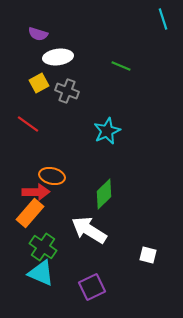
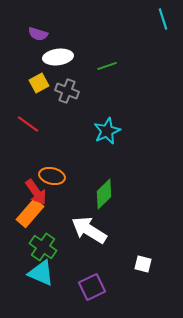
green line: moved 14 px left; rotated 42 degrees counterclockwise
red arrow: rotated 56 degrees clockwise
white square: moved 5 px left, 9 px down
